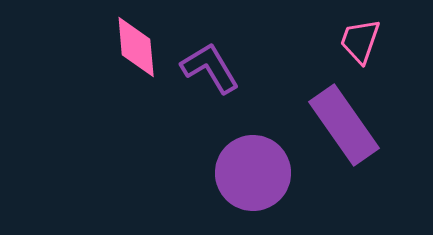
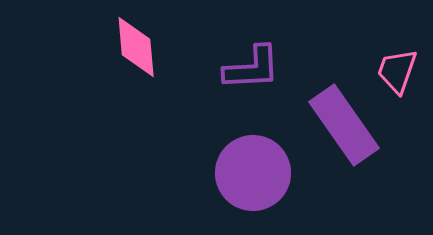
pink trapezoid: moved 37 px right, 30 px down
purple L-shape: moved 42 px right; rotated 118 degrees clockwise
